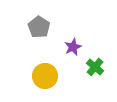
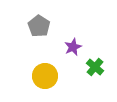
gray pentagon: moved 1 px up
